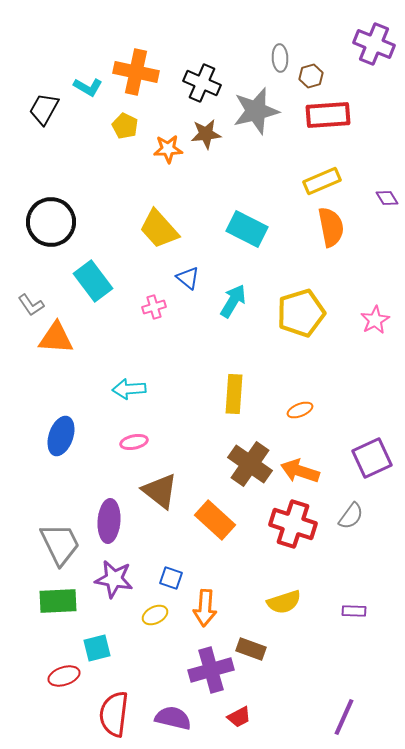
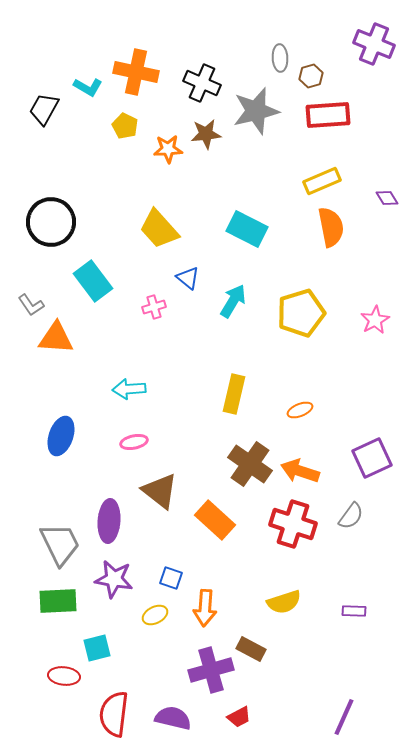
yellow rectangle at (234, 394): rotated 9 degrees clockwise
brown rectangle at (251, 649): rotated 8 degrees clockwise
red ellipse at (64, 676): rotated 24 degrees clockwise
